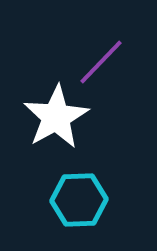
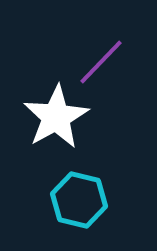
cyan hexagon: rotated 16 degrees clockwise
